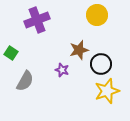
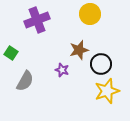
yellow circle: moved 7 px left, 1 px up
